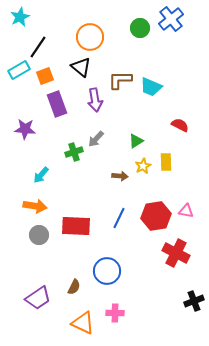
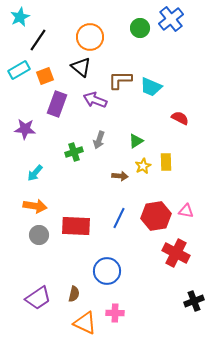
black line: moved 7 px up
purple arrow: rotated 120 degrees clockwise
purple rectangle: rotated 40 degrees clockwise
red semicircle: moved 7 px up
gray arrow: moved 3 px right, 1 px down; rotated 24 degrees counterclockwise
cyan arrow: moved 6 px left, 2 px up
brown semicircle: moved 7 px down; rotated 14 degrees counterclockwise
orange triangle: moved 2 px right
